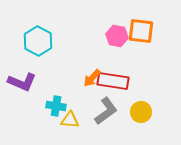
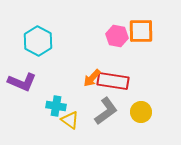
orange square: rotated 8 degrees counterclockwise
yellow triangle: rotated 30 degrees clockwise
